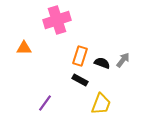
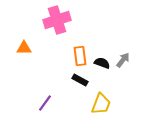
orange rectangle: rotated 24 degrees counterclockwise
